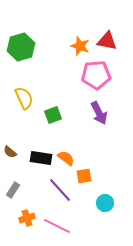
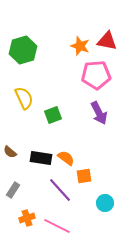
green hexagon: moved 2 px right, 3 px down
